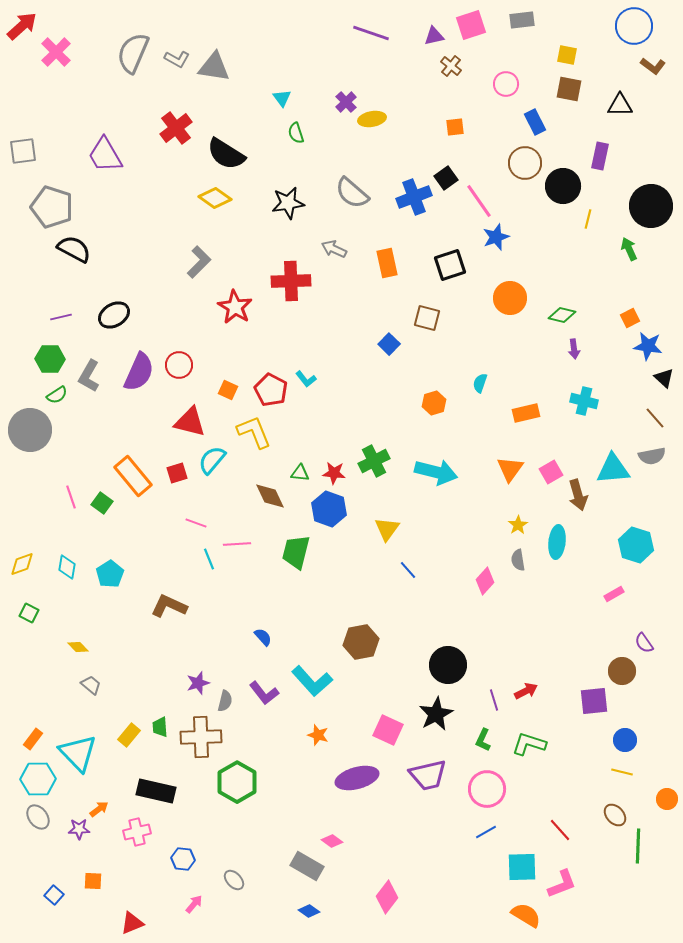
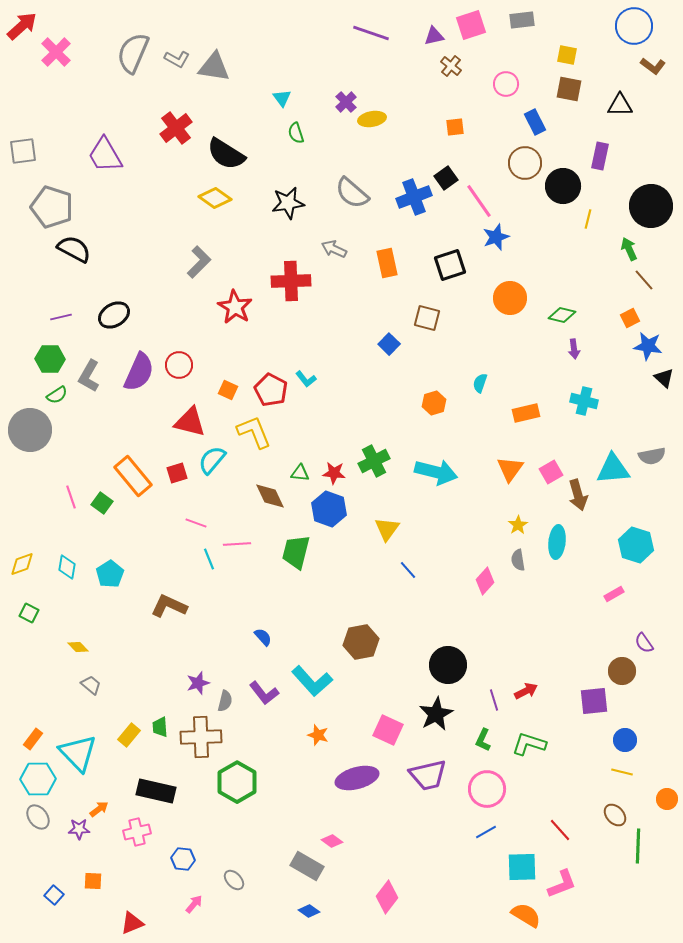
brown line at (655, 418): moved 11 px left, 138 px up
